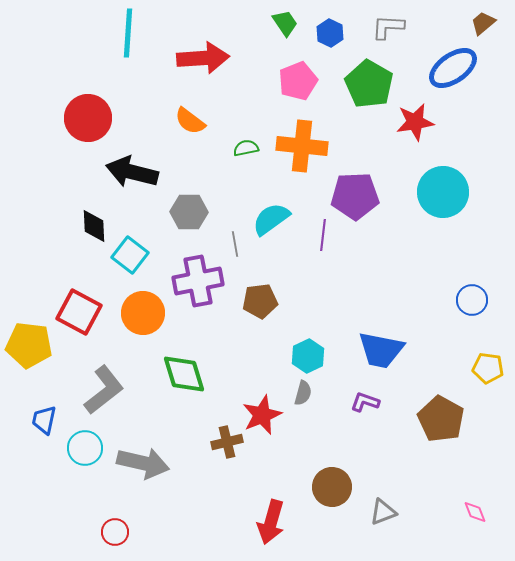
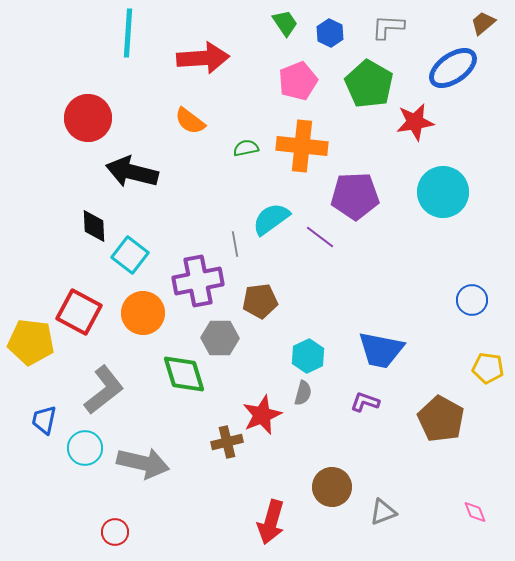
gray hexagon at (189, 212): moved 31 px right, 126 px down
purple line at (323, 235): moved 3 px left, 2 px down; rotated 60 degrees counterclockwise
yellow pentagon at (29, 345): moved 2 px right, 3 px up
